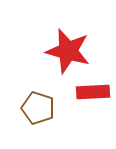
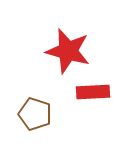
brown pentagon: moved 3 px left, 6 px down
